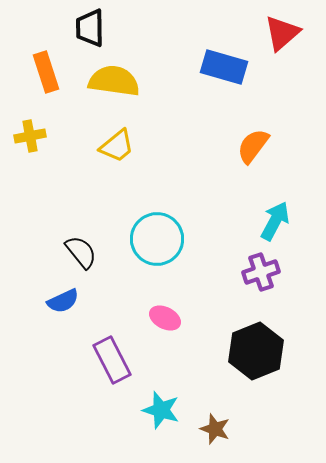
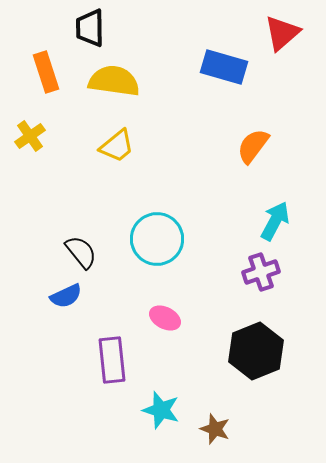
yellow cross: rotated 24 degrees counterclockwise
blue semicircle: moved 3 px right, 5 px up
purple rectangle: rotated 21 degrees clockwise
